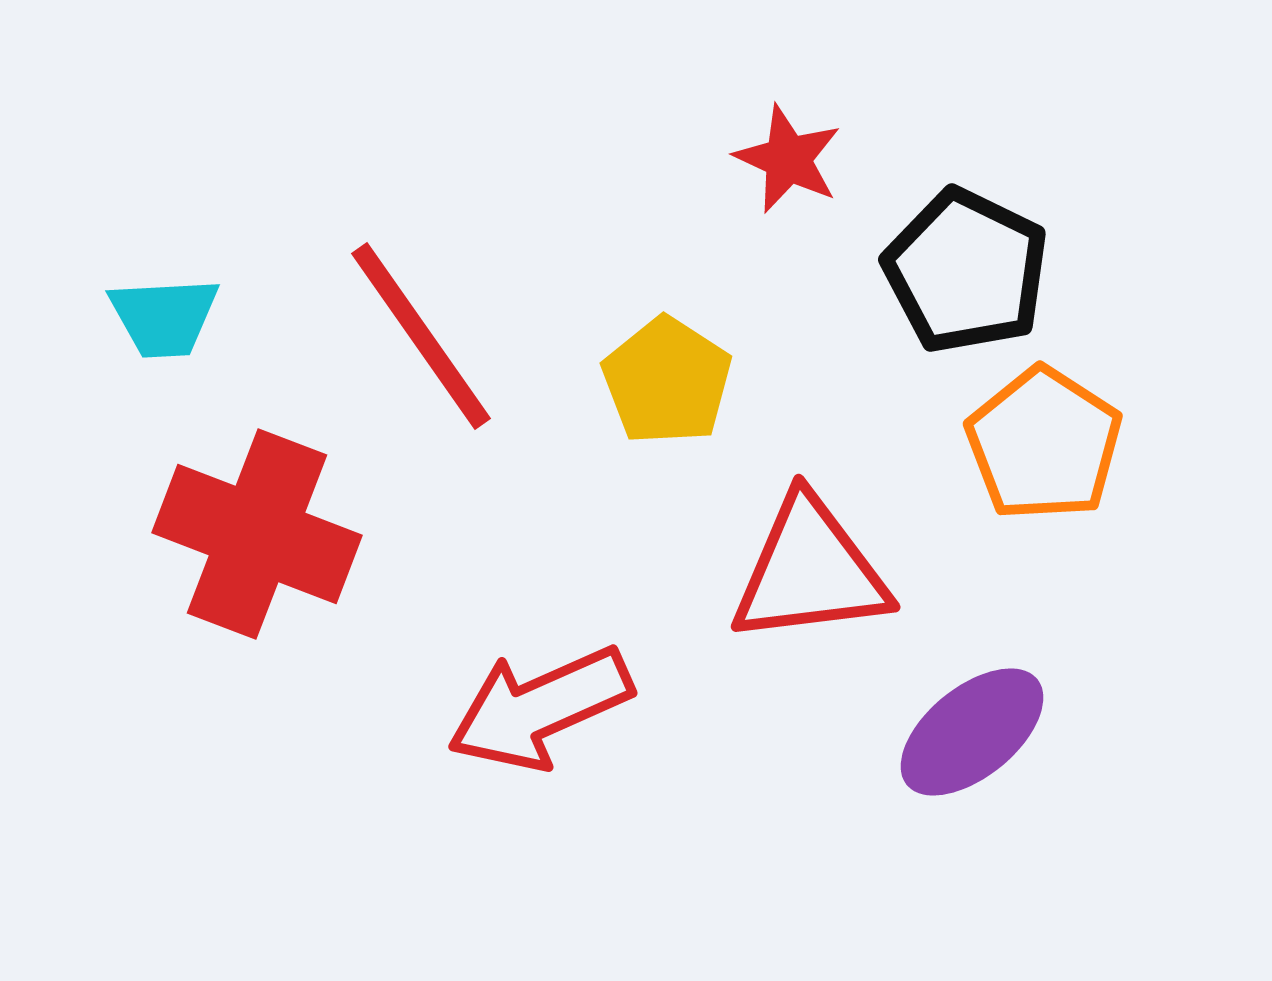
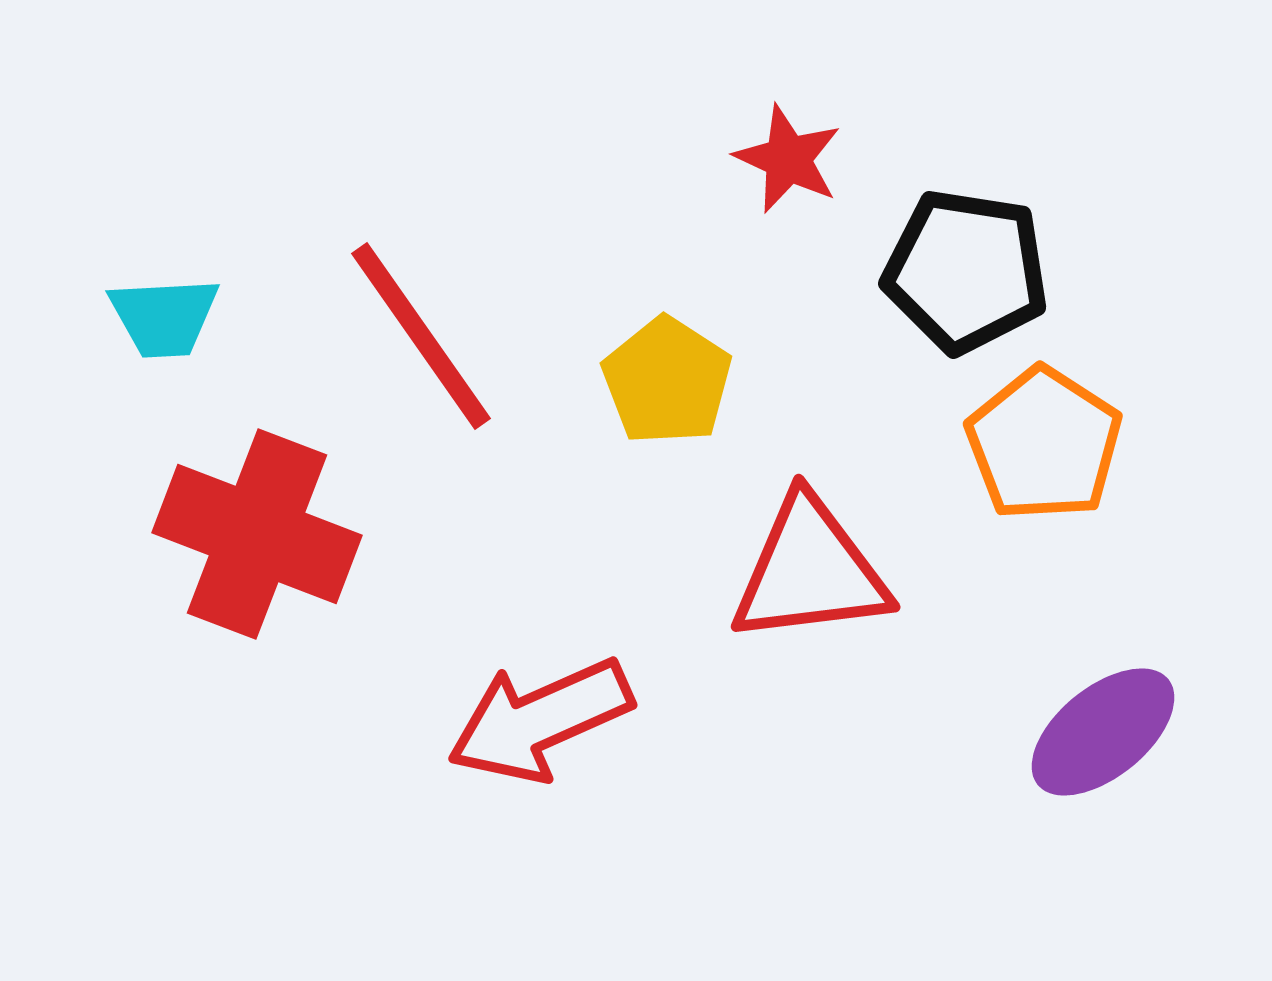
black pentagon: rotated 17 degrees counterclockwise
red arrow: moved 12 px down
purple ellipse: moved 131 px right
